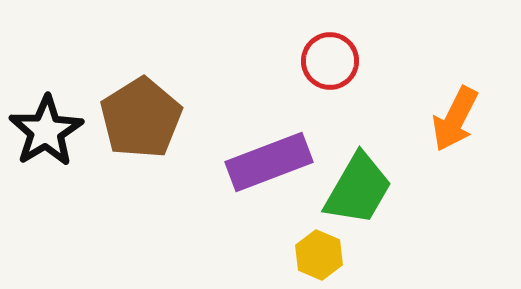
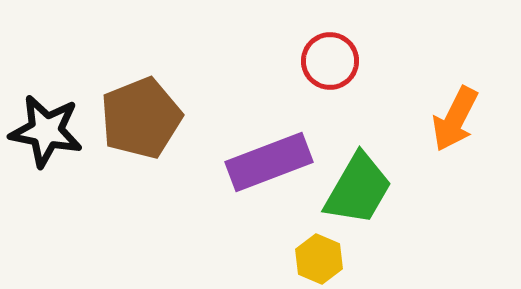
brown pentagon: rotated 10 degrees clockwise
black star: rotated 30 degrees counterclockwise
yellow hexagon: moved 4 px down
